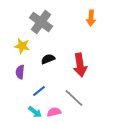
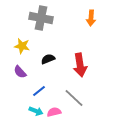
gray cross: moved 4 px up; rotated 25 degrees counterclockwise
purple semicircle: rotated 48 degrees counterclockwise
cyan arrow: moved 1 px right, 1 px up; rotated 16 degrees counterclockwise
